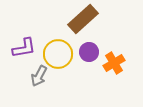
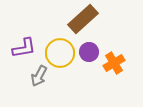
yellow circle: moved 2 px right, 1 px up
